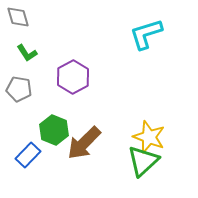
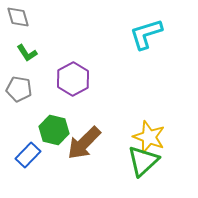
purple hexagon: moved 2 px down
green hexagon: rotated 8 degrees counterclockwise
